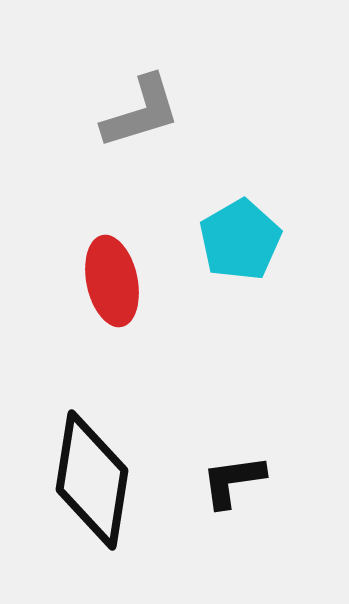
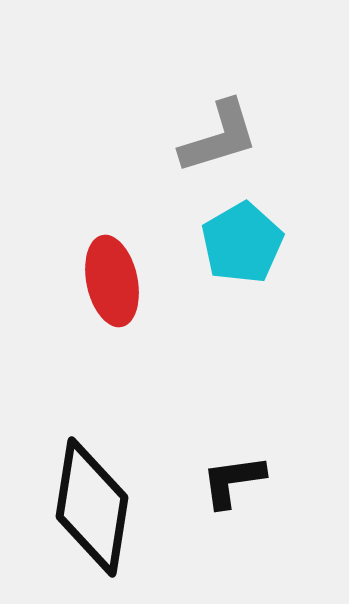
gray L-shape: moved 78 px right, 25 px down
cyan pentagon: moved 2 px right, 3 px down
black diamond: moved 27 px down
